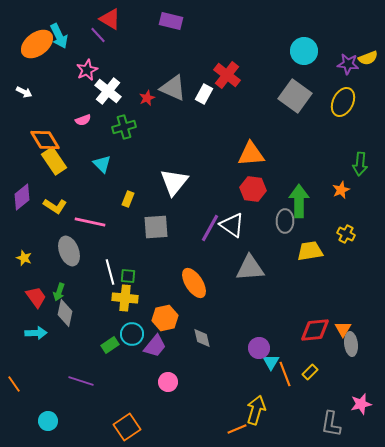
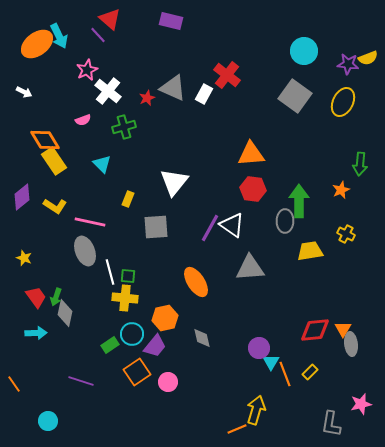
red triangle at (110, 19): rotated 10 degrees clockwise
gray ellipse at (69, 251): moved 16 px right
orange ellipse at (194, 283): moved 2 px right, 1 px up
green arrow at (59, 292): moved 3 px left, 5 px down
orange square at (127, 427): moved 10 px right, 55 px up
